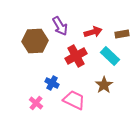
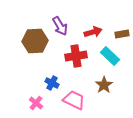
red cross: rotated 20 degrees clockwise
